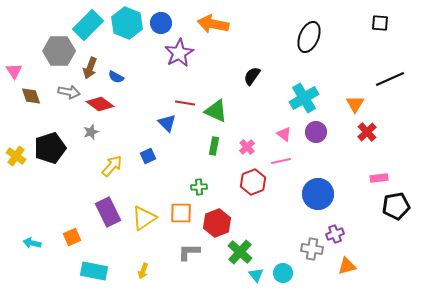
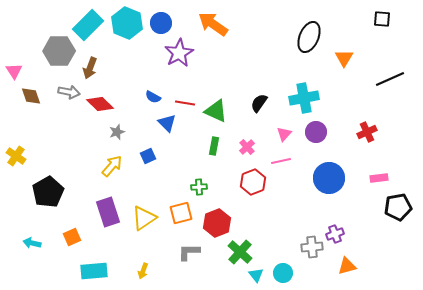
black square at (380, 23): moved 2 px right, 4 px up
orange arrow at (213, 24): rotated 24 degrees clockwise
black semicircle at (252, 76): moved 7 px right, 27 px down
blue semicircle at (116, 77): moved 37 px right, 20 px down
cyan cross at (304, 98): rotated 20 degrees clockwise
red diamond at (100, 104): rotated 8 degrees clockwise
orange triangle at (355, 104): moved 11 px left, 46 px up
gray star at (91, 132): moved 26 px right
red cross at (367, 132): rotated 18 degrees clockwise
pink triangle at (284, 134): rotated 35 degrees clockwise
black pentagon at (50, 148): moved 2 px left, 44 px down; rotated 12 degrees counterclockwise
blue circle at (318, 194): moved 11 px right, 16 px up
black pentagon at (396, 206): moved 2 px right, 1 px down
purple rectangle at (108, 212): rotated 8 degrees clockwise
orange square at (181, 213): rotated 15 degrees counterclockwise
gray cross at (312, 249): moved 2 px up; rotated 15 degrees counterclockwise
cyan rectangle at (94, 271): rotated 16 degrees counterclockwise
